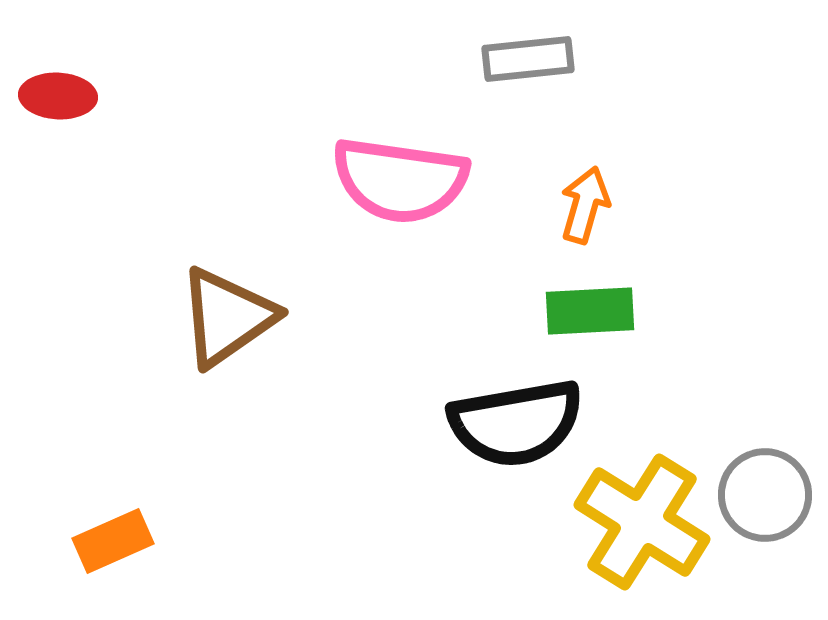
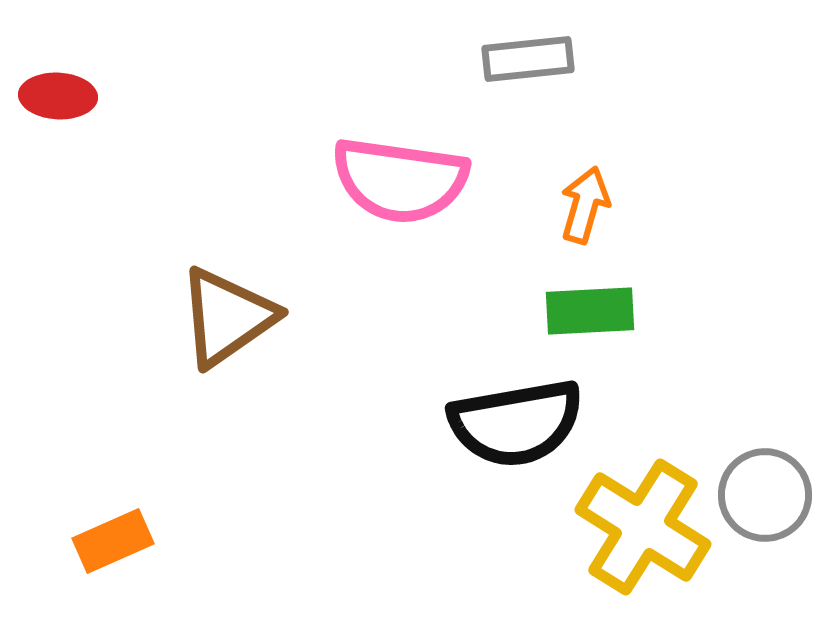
yellow cross: moved 1 px right, 5 px down
